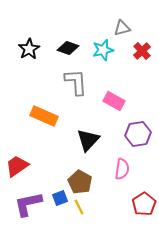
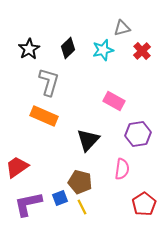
black diamond: rotated 65 degrees counterclockwise
gray L-shape: moved 27 px left; rotated 20 degrees clockwise
red trapezoid: moved 1 px down
brown pentagon: rotated 15 degrees counterclockwise
yellow line: moved 3 px right
